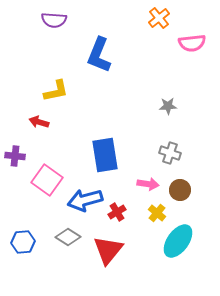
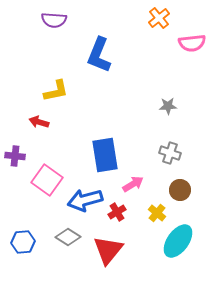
pink arrow: moved 15 px left; rotated 40 degrees counterclockwise
